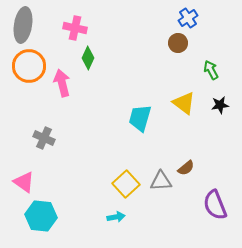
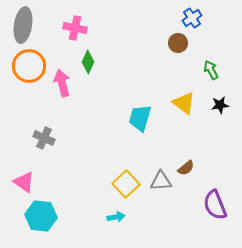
blue cross: moved 4 px right
green diamond: moved 4 px down
